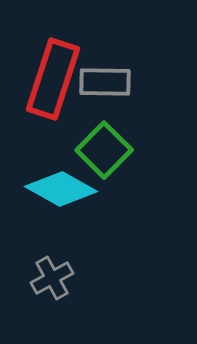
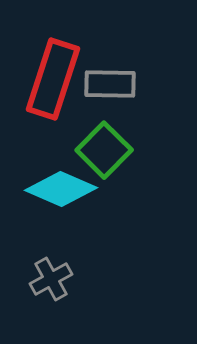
gray rectangle: moved 5 px right, 2 px down
cyan diamond: rotated 6 degrees counterclockwise
gray cross: moved 1 px left, 1 px down
